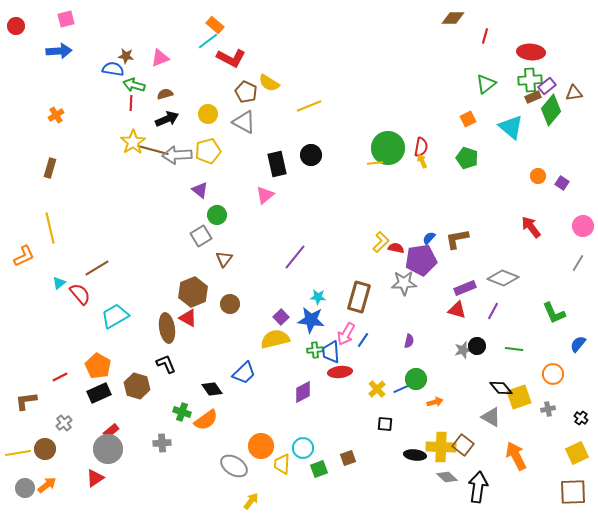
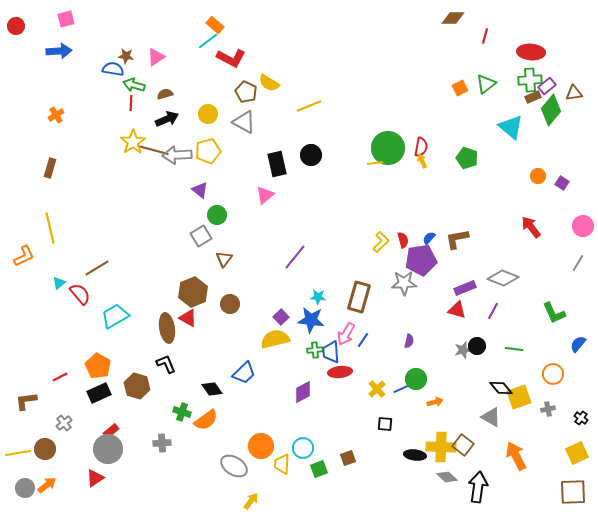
pink triangle at (160, 58): moved 4 px left, 1 px up; rotated 12 degrees counterclockwise
orange square at (468, 119): moved 8 px left, 31 px up
red semicircle at (396, 248): moved 7 px right, 8 px up; rotated 63 degrees clockwise
